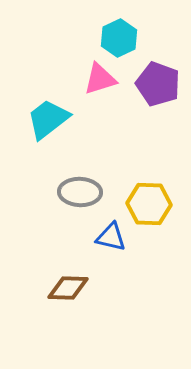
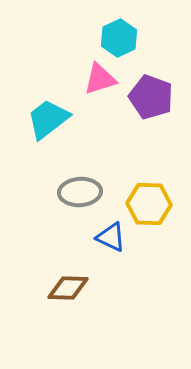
purple pentagon: moved 7 px left, 13 px down
gray ellipse: rotated 6 degrees counterclockwise
blue triangle: rotated 12 degrees clockwise
